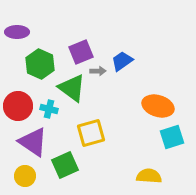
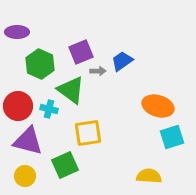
green triangle: moved 1 px left, 2 px down
yellow square: moved 3 px left; rotated 8 degrees clockwise
purple triangle: moved 5 px left, 1 px up; rotated 20 degrees counterclockwise
